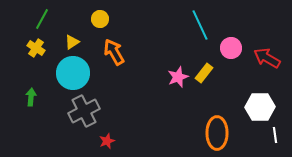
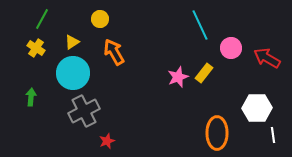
white hexagon: moved 3 px left, 1 px down
white line: moved 2 px left
